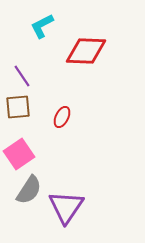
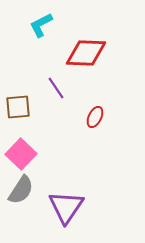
cyan L-shape: moved 1 px left, 1 px up
red diamond: moved 2 px down
purple line: moved 34 px right, 12 px down
red ellipse: moved 33 px right
pink square: moved 2 px right; rotated 12 degrees counterclockwise
gray semicircle: moved 8 px left
